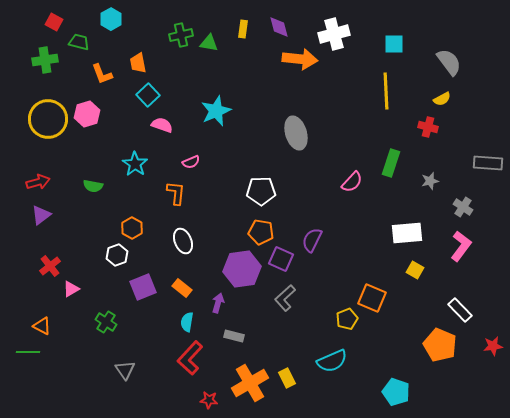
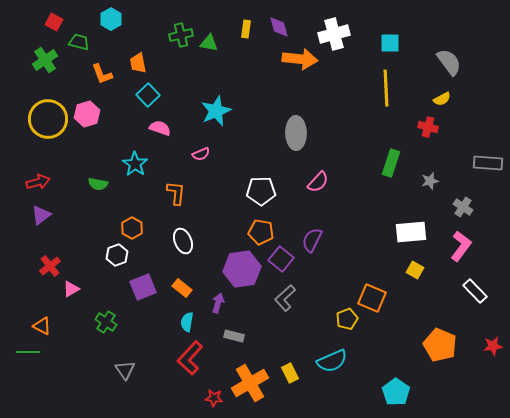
yellow rectangle at (243, 29): moved 3 px right
cyan square at (394, 44): moved 4 px left, 1 px up
green cross at (45, 60): rotated 25 degrees counterclockwise
yellow line at (386, 91): moved 3 px up
pink semicircle at (162, 125): moved 2 px left, 3 px down
gray ellipse at (296, 133): rotated 16 degrees clockwise
pink semicircle at (191, 162): moved 10 px right, 8 px up
pink semicircle at (352, 182): moved 34 px left
green semicircle at (93, 186): moved 5 px right, 2 px up
white rectangle at (407, 233): moved 4 px right, 1 px up
purple square at (281, 259): rotated 15 degrees clockwise
white rectangle at (460, 310): moved 15 px right, 19 px up
yellow rectangle at (287, 378): moved 3 px right, 5 px up
cyan pentagon at (396, 392): rotated 16 degrees clockwise
red star at (209, 400): moved 5 px right, 2 px up
